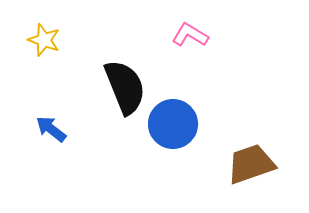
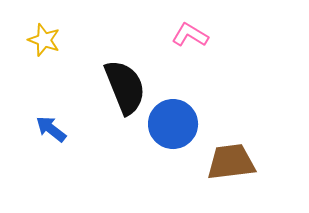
brown trapezoid: moved 20 px left, 2 px up; rotated 12 degrees clockwise
